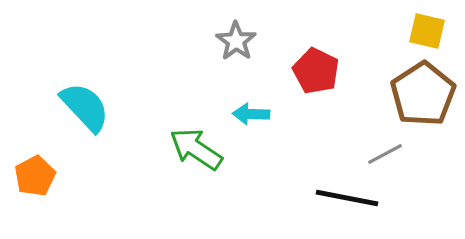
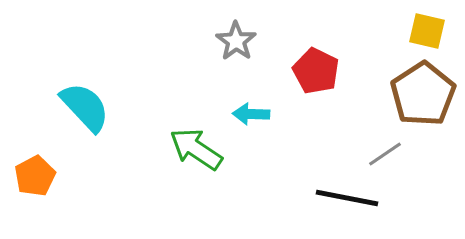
gray line: rotated 6 degrees counterclockwise
